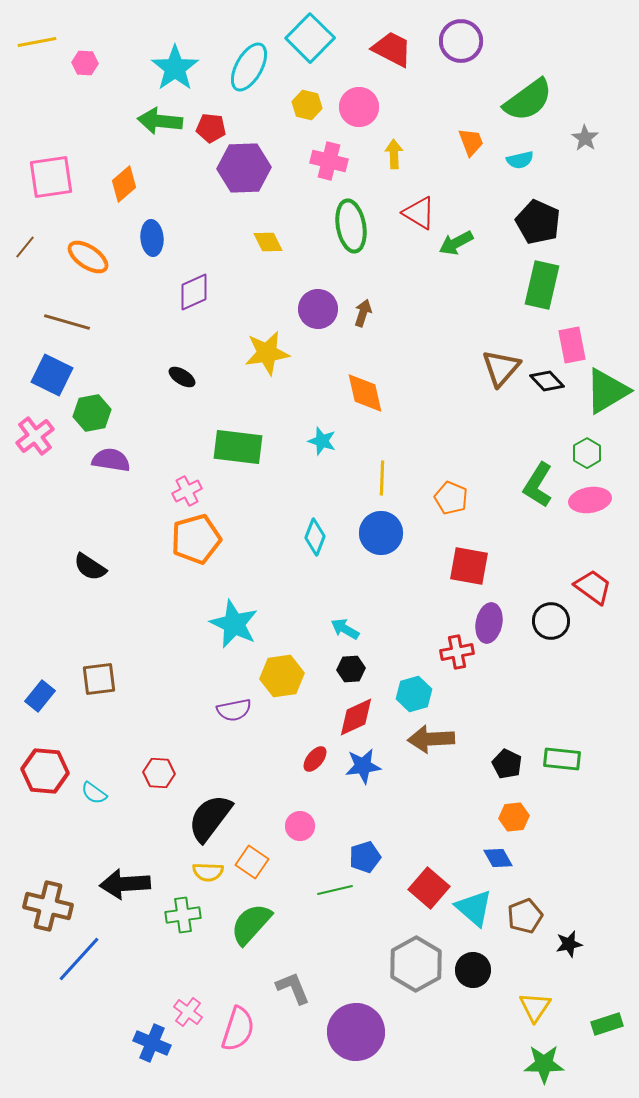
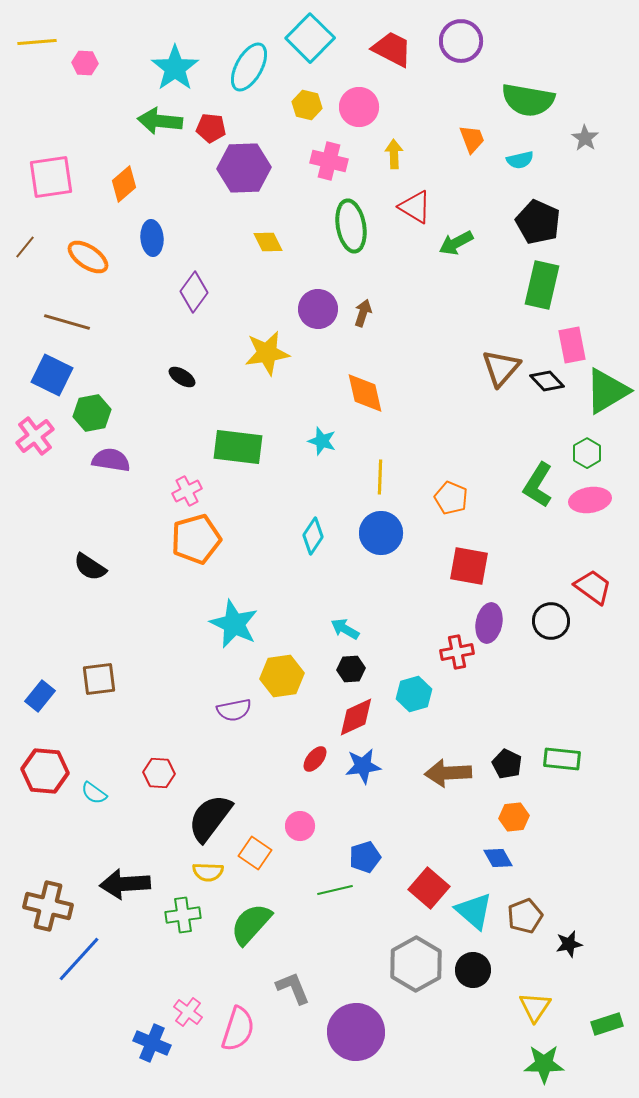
yellow line at (37, 42): rotated 6 degrees clockwise
green semicircle at (528, 100): rotated 46 degrees clockwise
orange trapezoid at (471, 142): moved 1 px right, 3 px up
red triangle at (419, 213): moved 4 px left, 6 px up
purple diamond at (194, 292): rotated 30 degrees counterclockwise
yellow line at (382, 478): moved 2 px left, 1 px up
cyan diamond at (315, 537): moved 2 px left, 1 px up; rotated 12 degrees clockwise
brown arrow at (431, 739): moved 17 px right, 34 px down
orange square at (252, 862): moved 3 px right, 9 px up
cyan triangle at (474, 908): moved 3 px down
